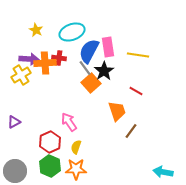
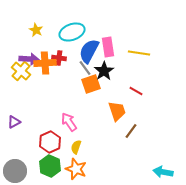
yellow line: moved 1 px right, 2 px up
yellow cross: moved 4 px up; rotated 18 degrees counterclockwise
orange square: moved 1 px down; rotated 24 degrees clockwise
orange star: rotated 20 degrees clockwise
